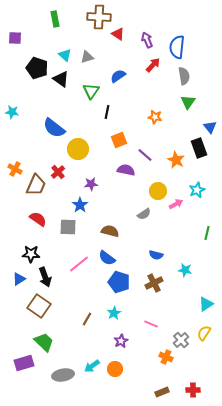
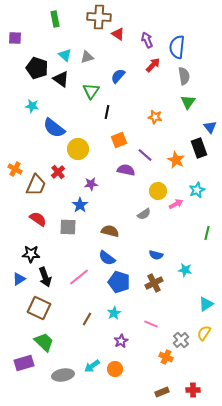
blue semicircle at (118, 76): rotated 14 degrees counterclockwise
cyan star at (12, 112): moved 20 px right, 6 px up
pink line at (79, 264): moved 13 px down
brown square at (39, 306): moved 2 px down; rotated 10 degrees counterclockwise
